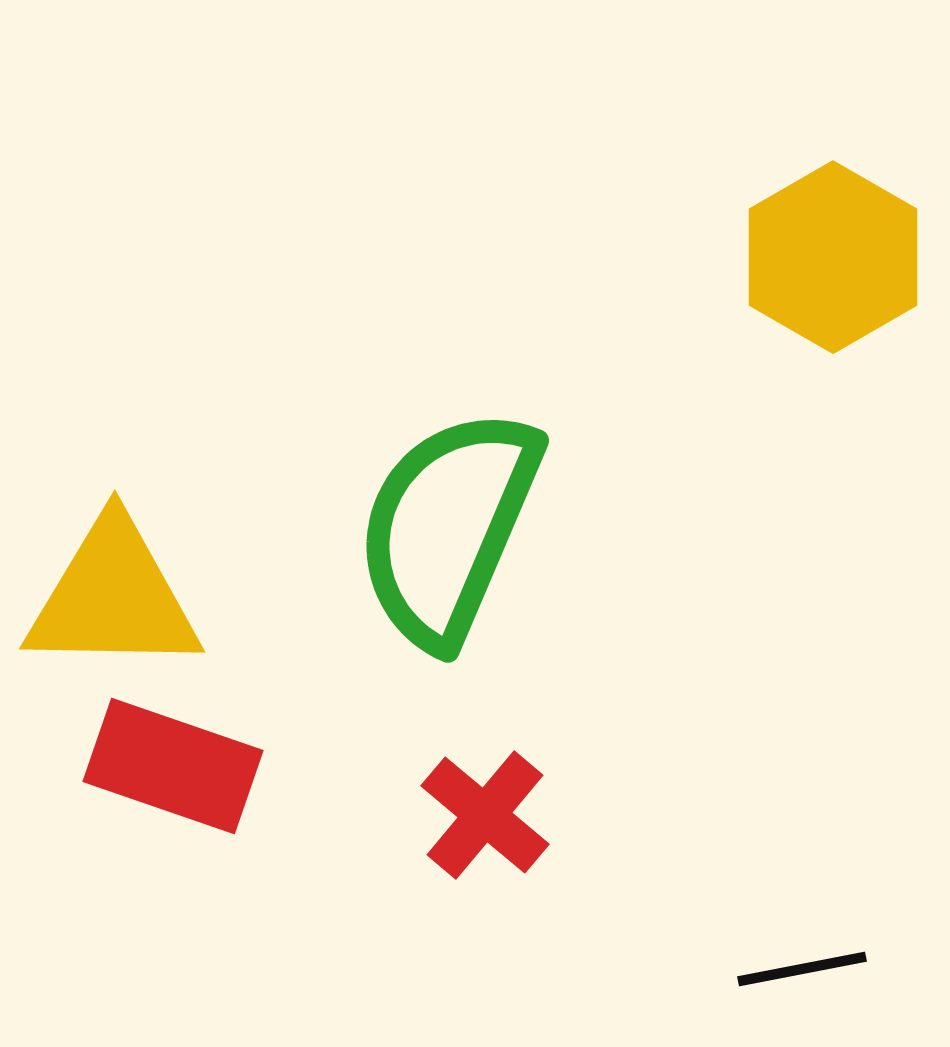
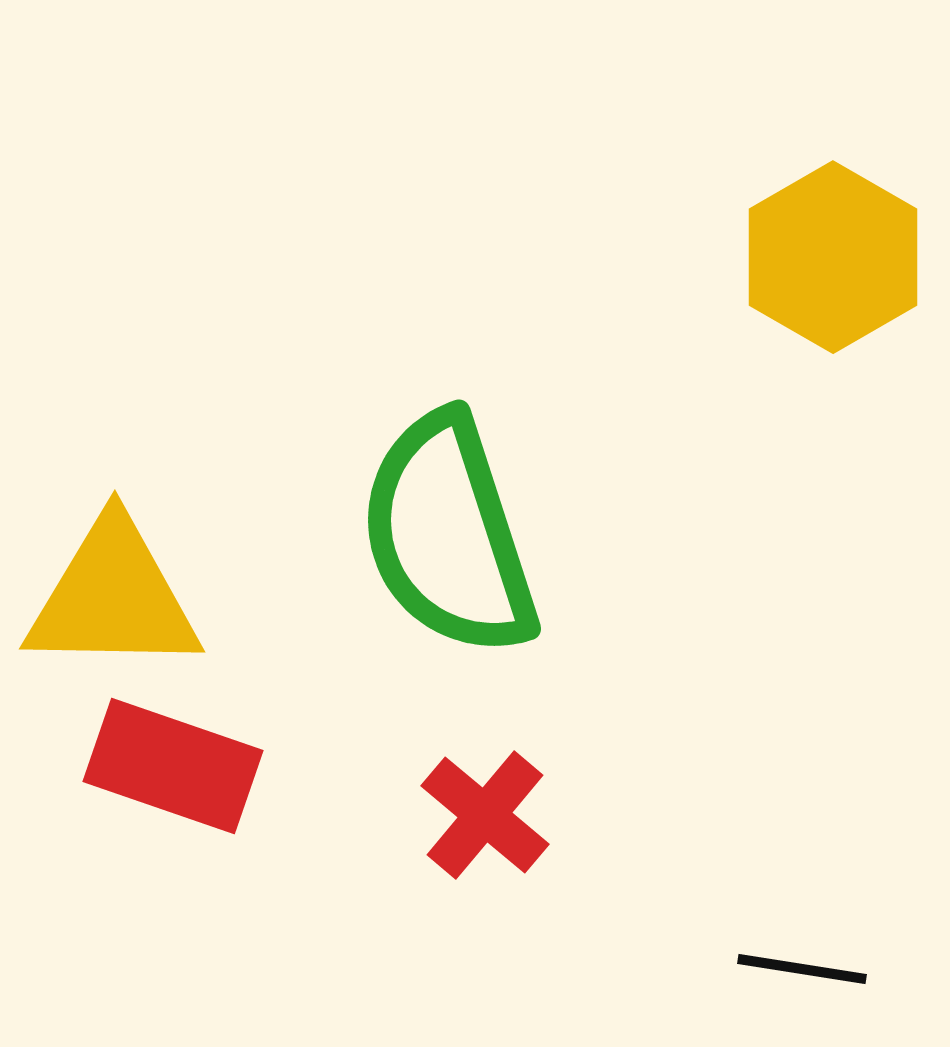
green semicircle: moved 8 px down; rotated 41 degrees counterclockwise
black line: rotated 20 degrees clockwise
